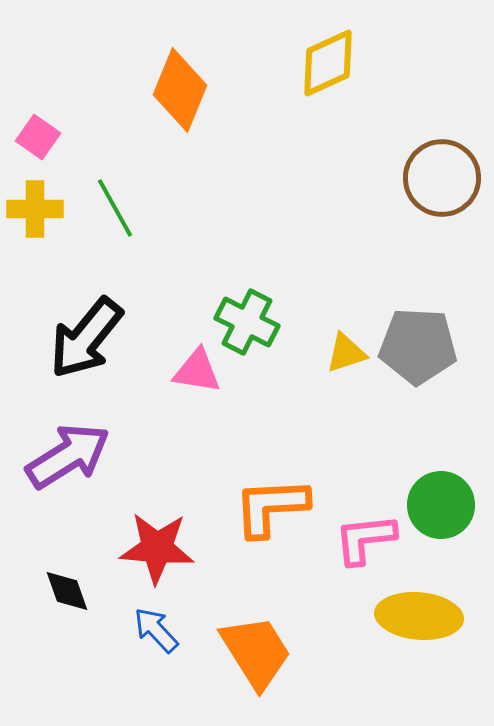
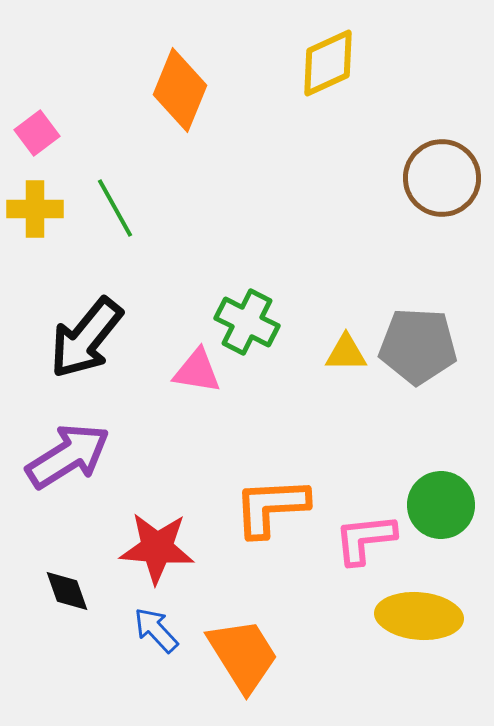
pink square: moved 1 px left, 4 px up; rotated 18 degrees clockwise
yellow triangle: rotated 18 degrees clockwise
orange trapezoid: moved 13 px left, 3 px down
